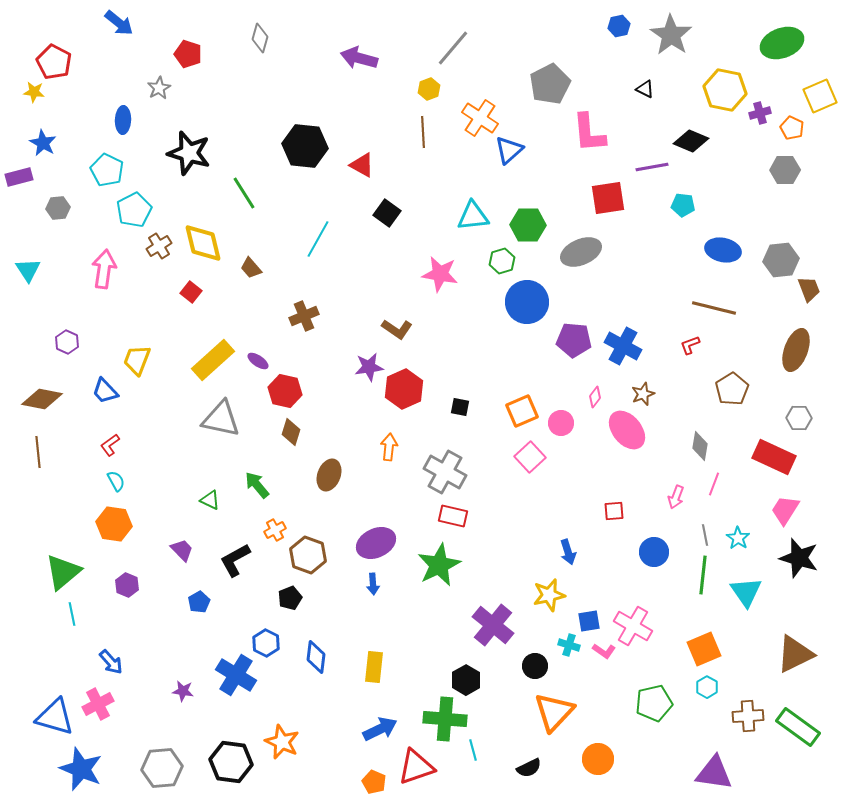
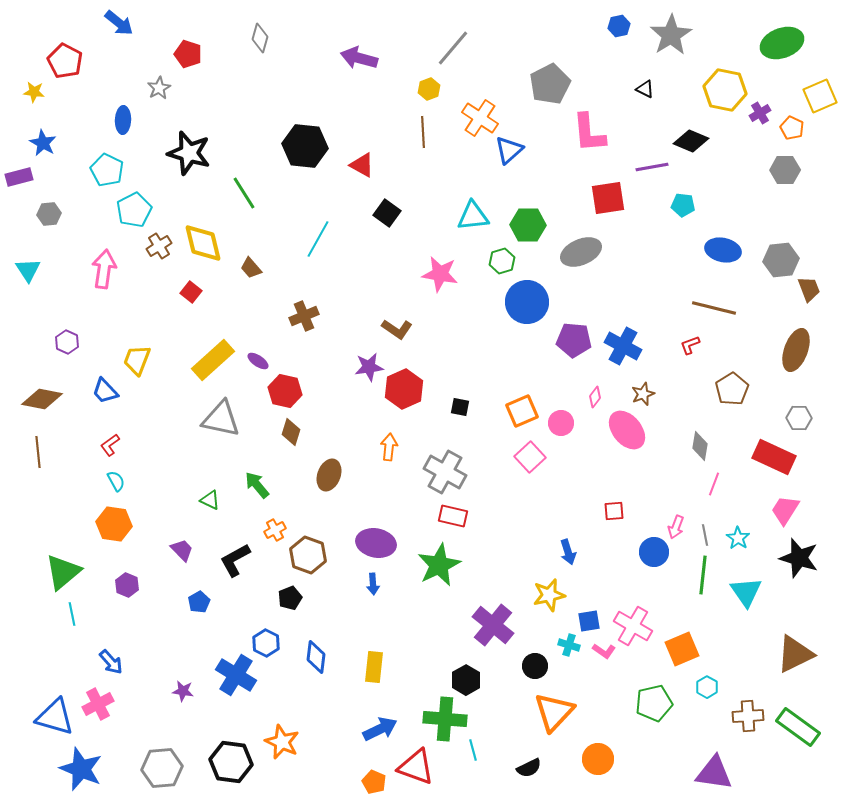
gray star at (671, 35): rotated 6 degrees clockwise
red pentagon at (54, 62): moved 11 px right, 1 px up
purple cross at (760, 113): rotated 15 degrees counterclockwise
gray hexagon at (58, 208): moved 9 px left, 6 px down
pink arrow at (676, 497): moved 30 px down
purple ellipse at (376, 543): rotated 36 degrees clockwise
orange square at (704, 649): moved 22 px left
red triangle at (416, 767): rotated 39 degrees clockwise
